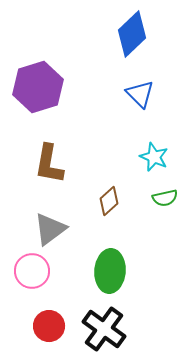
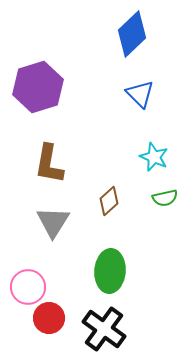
gray triangle: moved 3 px right, 7 px up; rotated 21 degrees counterclockwise
pink circle: moved 4 px left, 16 px down
red circle: moved 8 px up
